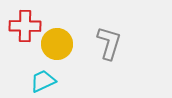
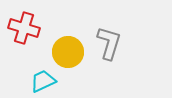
red cross: moved 1 px left, 2 px down; rotated 16 degrees clockwise
yellow circle: moved 11 px right, 8 px down
